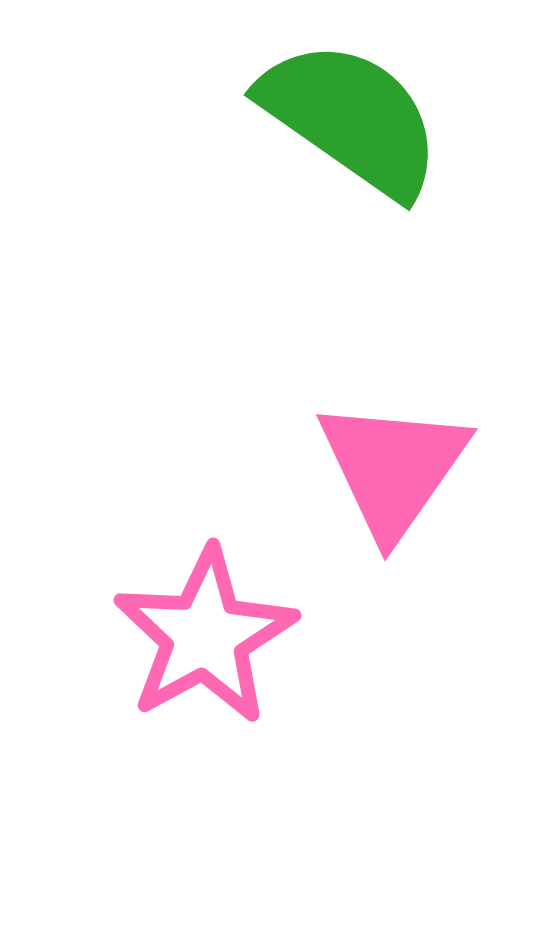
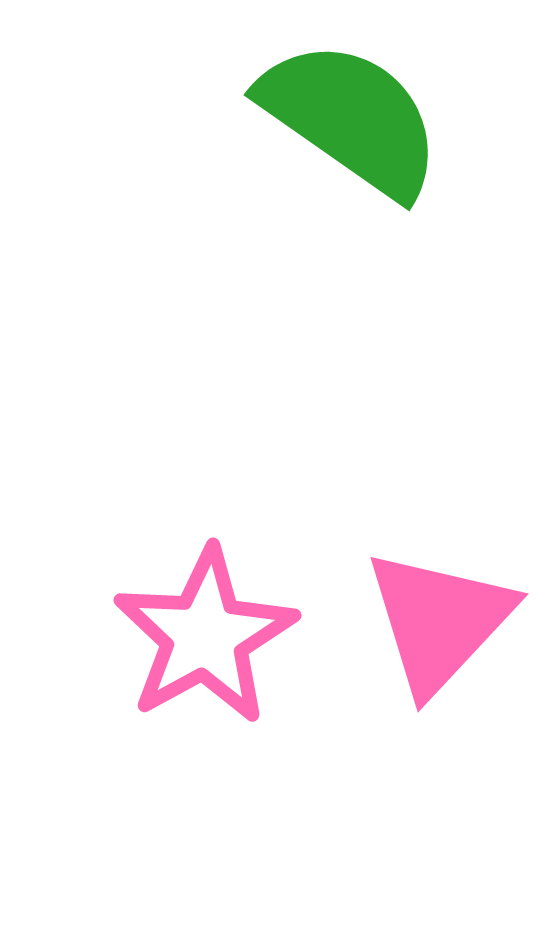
pink triangle: moved 46 px right, 153 px down; rotated 8 degrees clockwise
